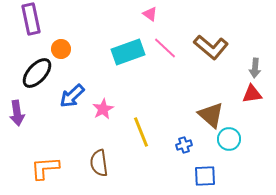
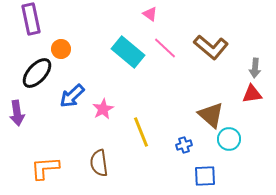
cyan rectangle: rotated 60 degrees clockwise
